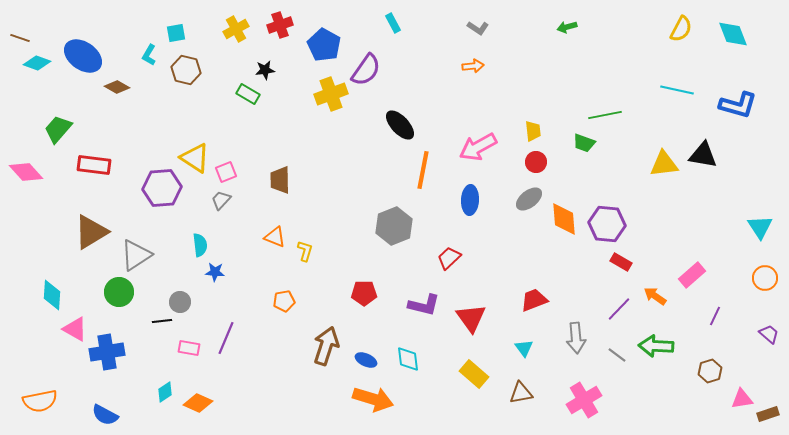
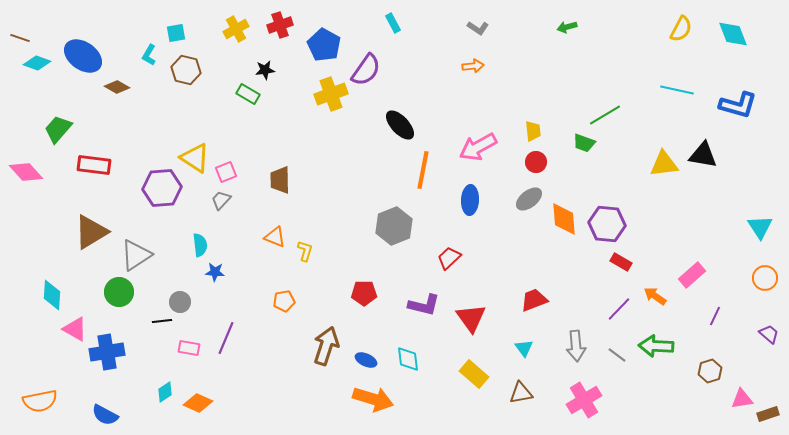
green line at (605, 115): rotated 20 degrees counterclockwise
gray arrow at (576, 338): moved 8 px down
